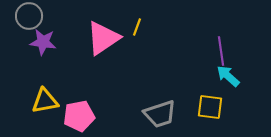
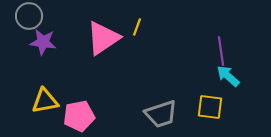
gray trapezoid: moved 1 px right
